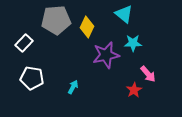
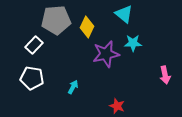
white rectangle: moved 10 px right, 2 px down
purple star: moved 1 px up
pink arrow: moved 17 px right, 1 px down; rotated 30 degrees clockwise
red star: moved 17 px left, 16 px down; rotated 21 degrees counterclockwise
